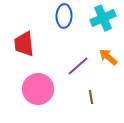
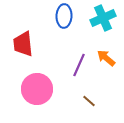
red trapezoid: moved 1 px left
orange arrow: moved 2 px left, 1 px down
purple line: moved 1 px right, 1 px up; rotated 25 degrees counterclockwise
pink circle: moved 1 px left
brown line: moved 2 px left, 4 px down; rotated 40 degrees counterclockwise
